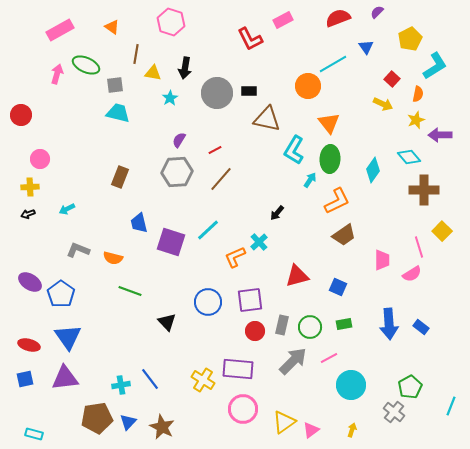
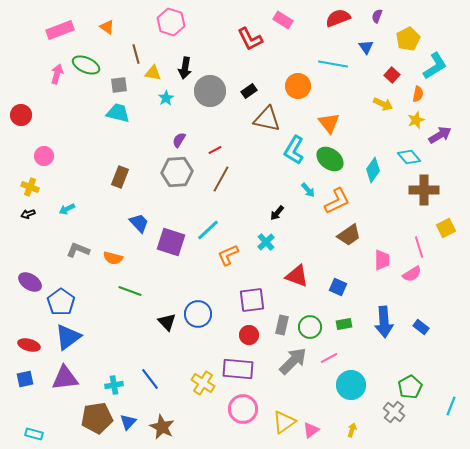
purple semicircle at (377, 12): moved 4 px down; rotated 24 degrees counterclockwise
pink rectangle at (283, 20): rotated 60 degrees clockwise
orange triangle at (112, 27): moved 5 px left
pink rectangle at (60, 30): rotated 8 degrees clockwise
yellow pentagon at (410, 39): moved 2 px left
brown line at (136, 54): rotated 24 degrees counterclockwise
cyan line at (333, 64): rotated 40 degrees clockwise
red square at (392, 79): moved 4 px up
gray square at (115, 85): moved 4 px right
orange circle at (308, 86): moved 10 px left
black rectangle at (249, 91): rotated 35 degrees counterclockwise
gray circle at (217, 93): moved 7 px left, 2 px up
cyan star at (170, 98): moved 4 px left
purple arrow at (440, 135): rotated 150 degrees clockwise
pink circle at (40, 159): moved 4 px right, 3 px up
green ellipse at (330, 159): rotated 56 degrees counterclockwise
brown line at (221, 179): rotated 12 degrees counterclockwise
cyan arrow at (310, 180): moved 2 px left, 10 px down; rotated 105 degrees clockwise
yellow cross at (30, 187): rotated 24 degrees clockwise
blue trapezoid at (139, 223): rotated 150 degrees clockwise
yellow square at (442, 231): moved 4 px right, 3 px up; rotated 18 degrees clockwise
brown trapezoid at (344, 235): moved 5 px right
cyan cross at (259, 242): moved 7 px right
orange L-shape at (235, 257): moved 7 px left, 2 px up
red triangle at (297, 276): rotated 35 degrees clockwise
blue pentagon at (61, 294): moved 8 px down
purple square at (250, 300): moved 2 px right
blue circle at (208, 302): moved 10 px left, 12 px down
blue arrow at (389, 324): moved 5 px left, 2 px up
red circle at (255, 331): moved 6 px left, 4 px down
blue triangle at (68, 337): rotated 28 degrees clockwise
yellow cross at (203, 380): moved 3 px down
cyan cross at (121, 385): moved 7 px left
